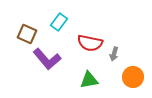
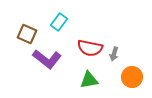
red semicircle: moved 5 px down
purple L-shape: rotated 12 degrees counterclockwise
orange circle: moved 1 px left
